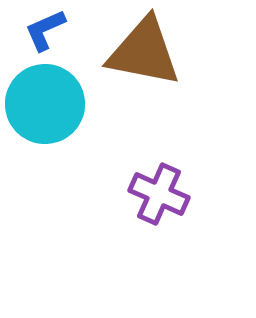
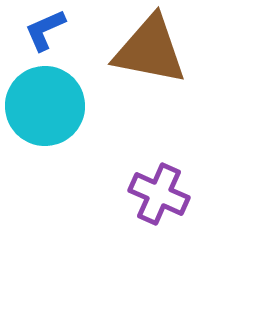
brown triangle: moved 6 px right, 2 px up
cyan circle: moved 2 px down
